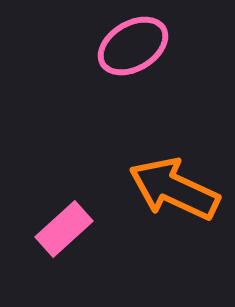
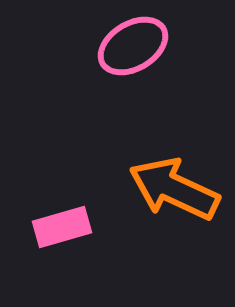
pink rectangle: moved 2 px left, 2 px up; rotated 26 degrees clockwise
